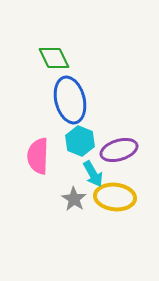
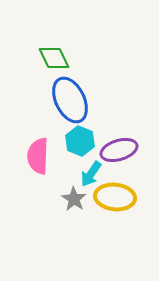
blue ellipse: rotated 12 degrees counterclockwise
cyan arrow: moved 2 px left; rotated 64 degrees clockwise
